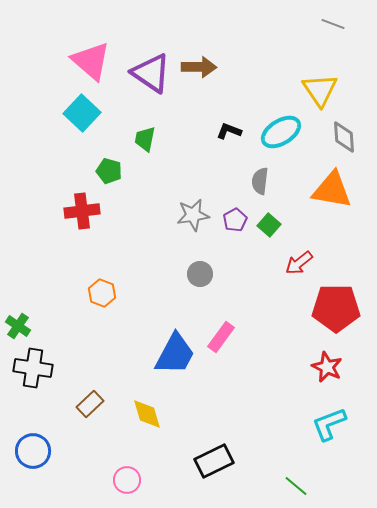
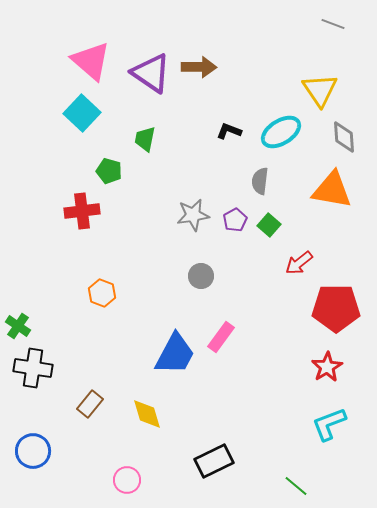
gray circle: moved 1 px right, 2 px down
red star: rotated 16 degrees clockwise
brown rectangle: rotated 8 degrees counterclockwise
